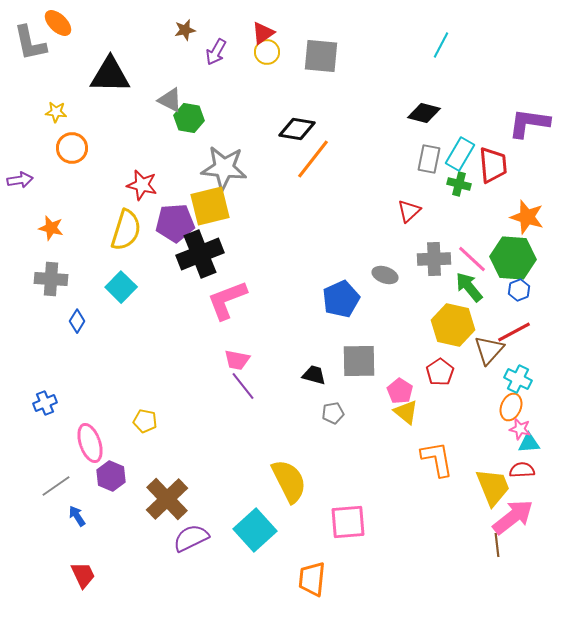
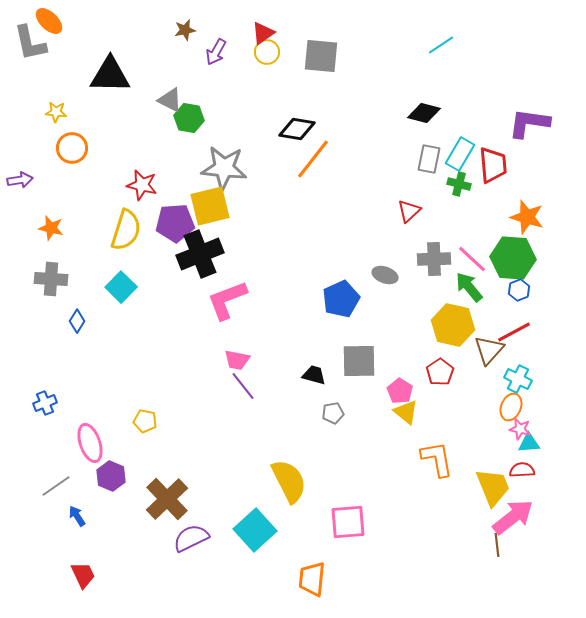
orange ellipse at (58, 23): moved 9 px left, 2 px up
cyan line at (441, 45): rotated 28 degrees clockwise
